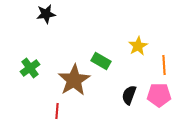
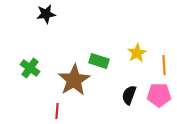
yellow star: moved 1 px left, 7 px down
green rectangle: moved 2 px left; rotated 12 degrees counterclockwise
green cross: rotated 18 degrees counterclockwise
